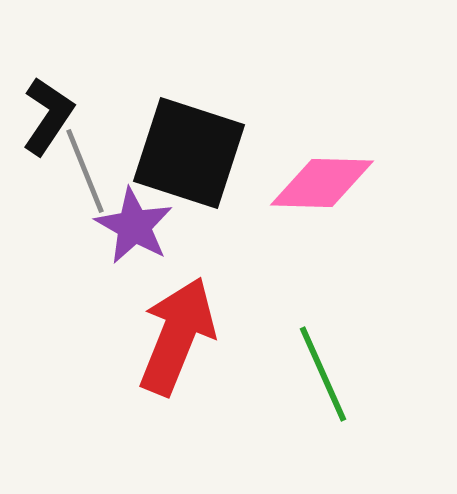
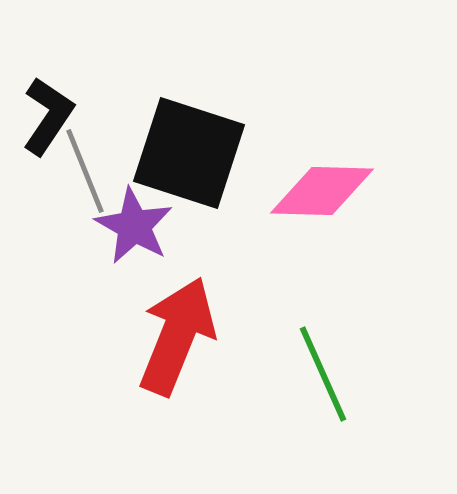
pink diamond: moved 8 px down
